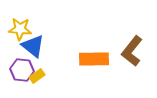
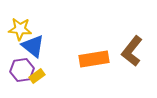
orange rectangle: rotated 8 degrees counterclockwise
purple hexagon: rotated 15 degrees counterclockwise
